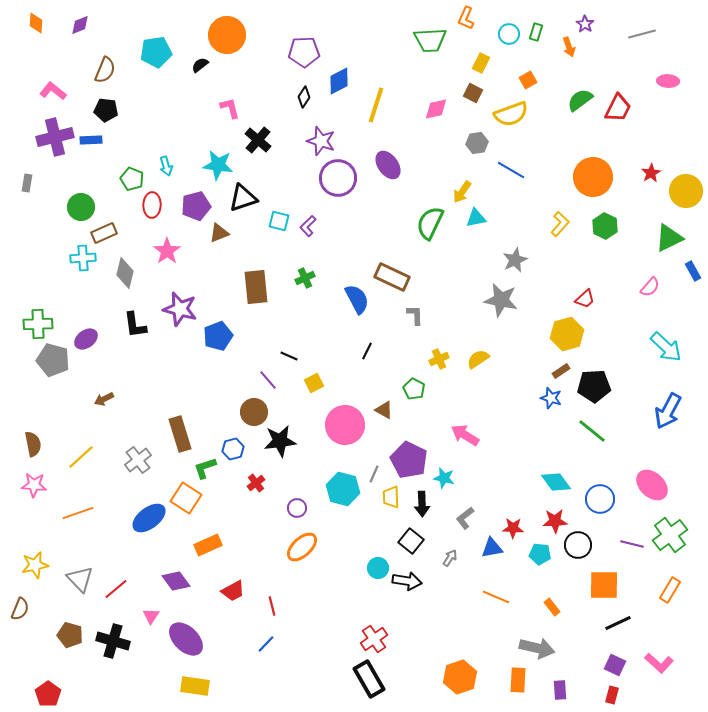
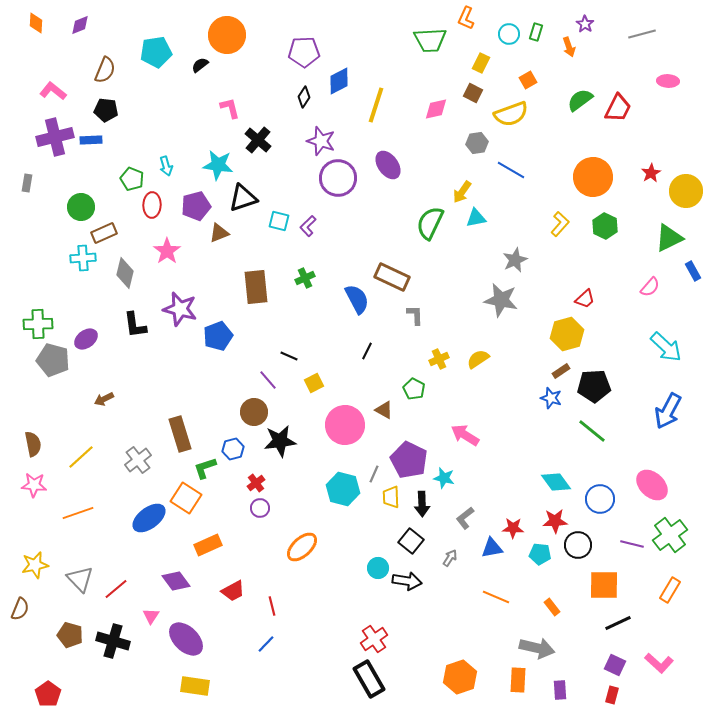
purple circle at (297, 508): moved 37 px left
